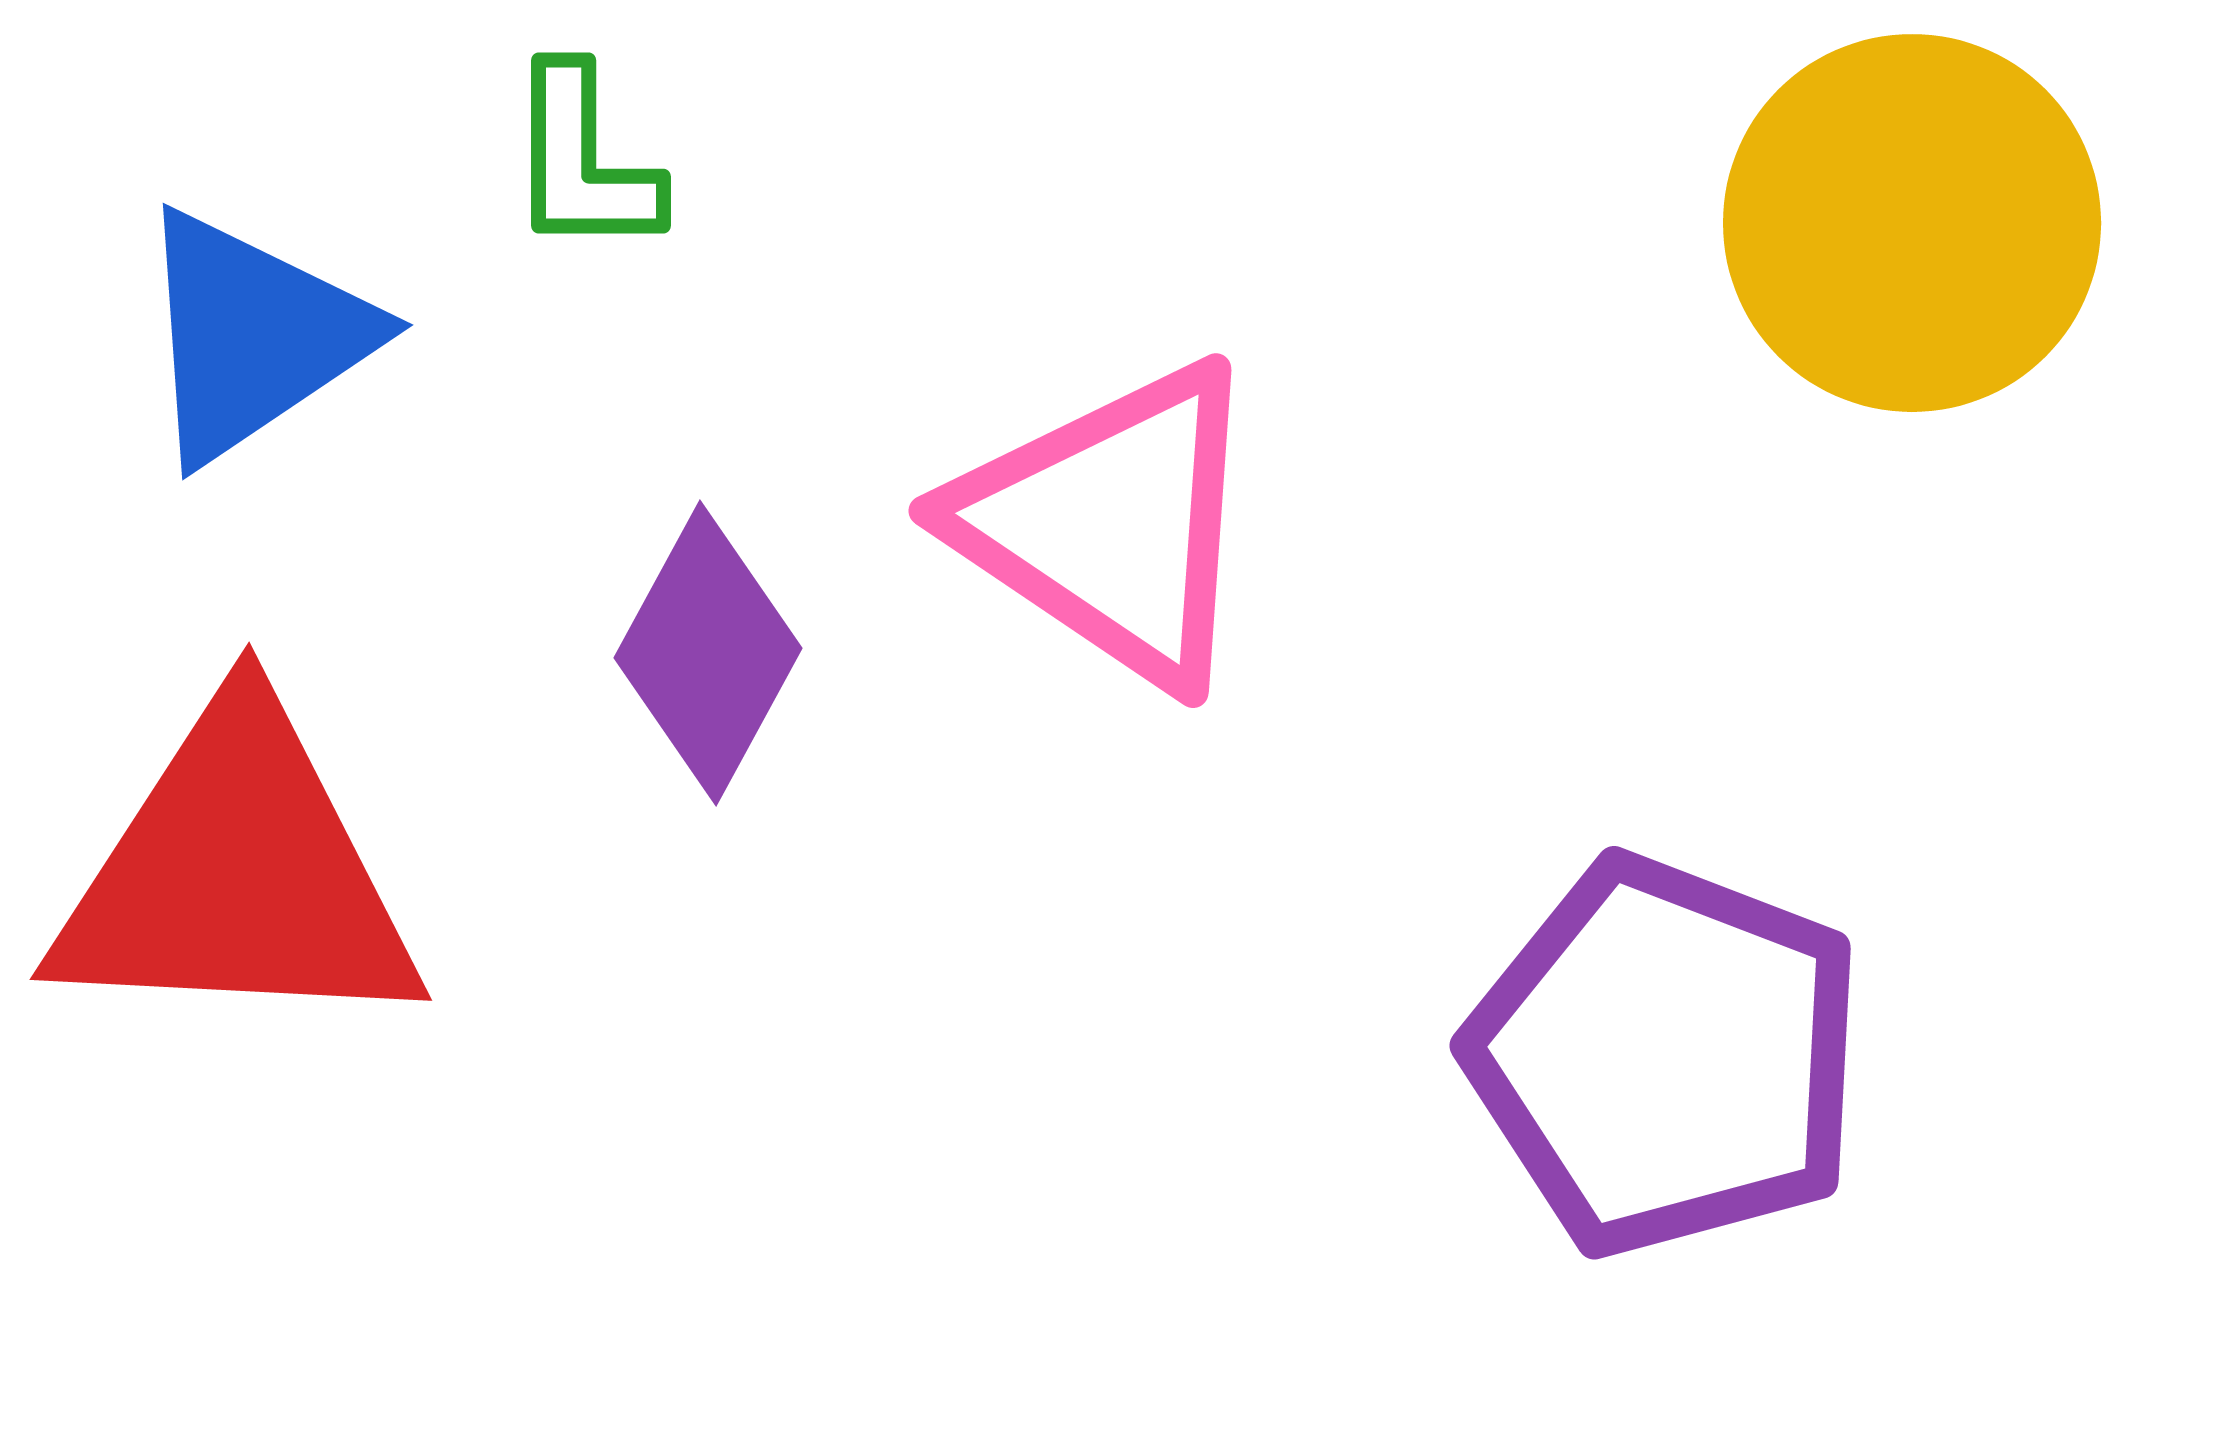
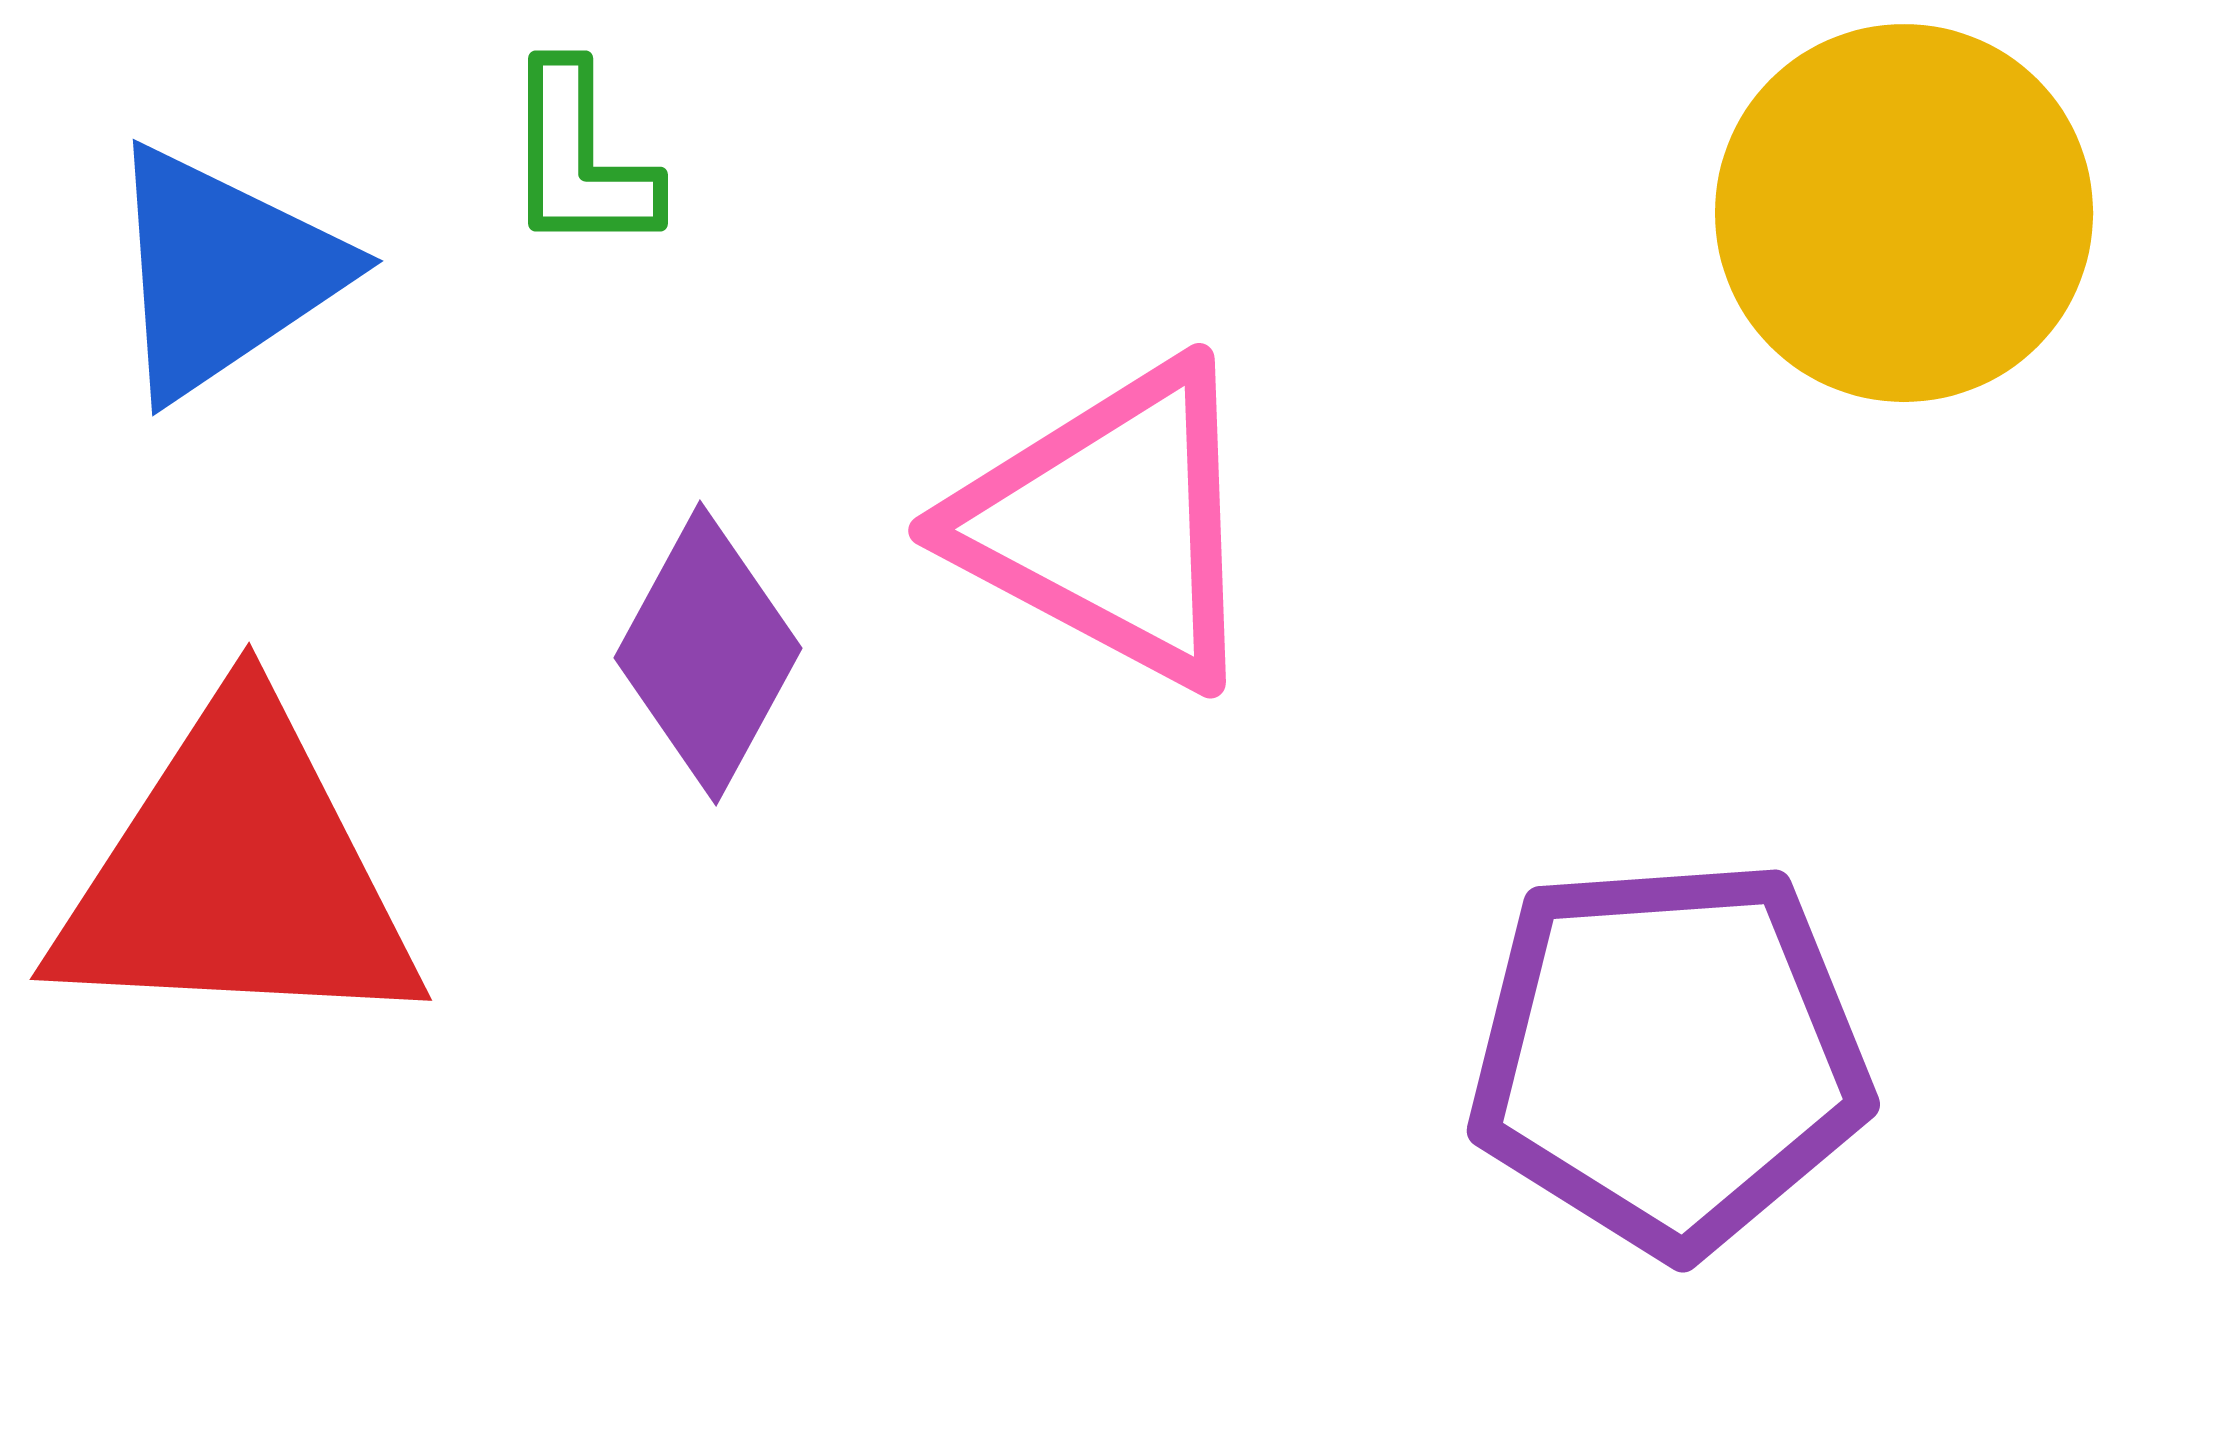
green L-shape: moved 3 px left, 2 px up
yellow circle: moved 8 px left, 10 px up
blue triangle: moved 30 px left, 64 px up
pink triangle: rotated 6 degrees counterclockwise
purple pentagon: moved 3 px right; rotated 25 degrees counterclockwise
